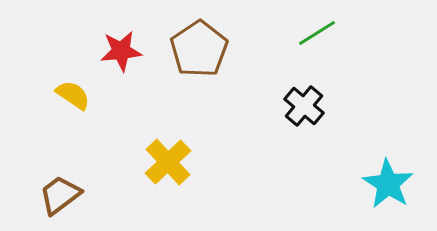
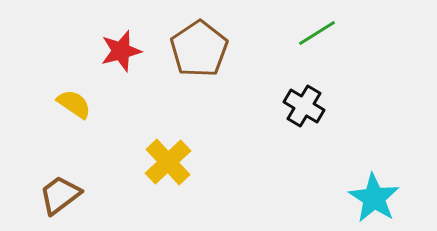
red star: rotated 9 degrees counterclockwise
yellow semicircle: moved 1 px right, 9 px down
black cross: rotated 9 degrees counterclockwise
cyan star: moved 14 px left, 14 px down
